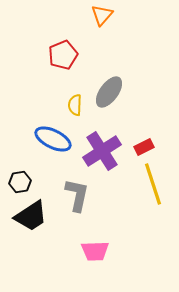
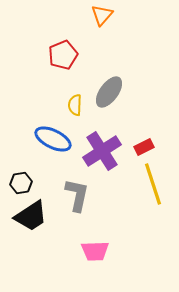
black hexagon: moved 1 px right, 1 px down
